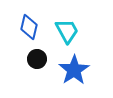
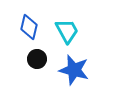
blue star: rotated 24 degrees counterclockwise
